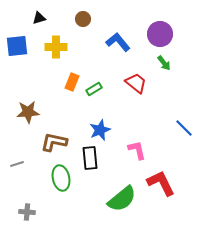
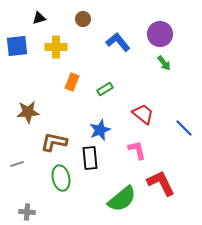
red trapezoid: moved 7 px right, 31 px down
green rectangle: moved 11 px right
